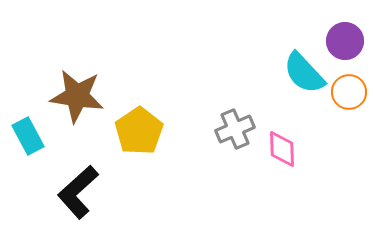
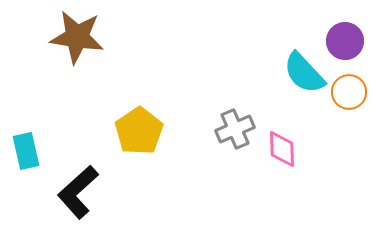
brown star: moved 59 px up
cyan rectangle: moved 2 px left, 15 px down; rotated 15 degrees clockwise
